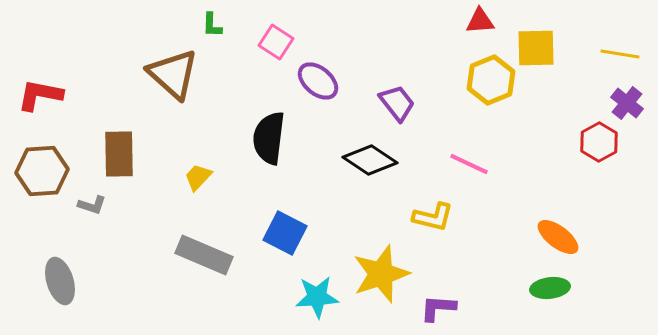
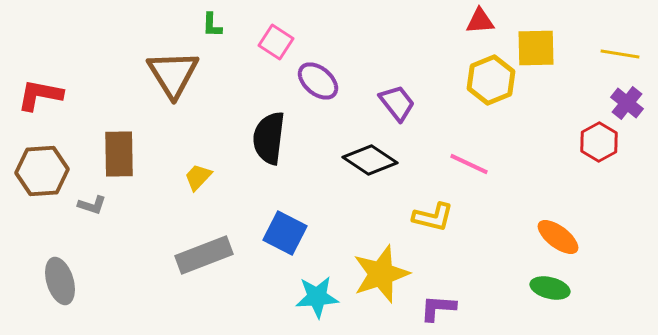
brown triangle: rotated 16 degrees clockwise
gray rectangle: rotated 44 degrees counterclockwise
green ellipse: rotated 21 degrees clockwise
